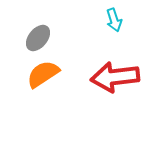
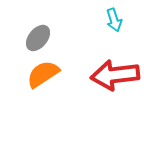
red arrow: moved 2 px up
